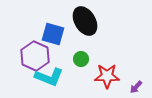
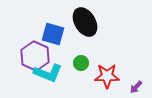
black ellipse: moved 1 px down
green circle: moved 4 px down
cyan L-shape: moved 1 px left, 4 px up
